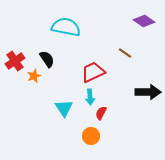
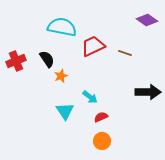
purple diamond: moved 3 px right, 1 px up
cyan semicircle: moved 4 px left
brown line: rotated 16 degrees counterclockwise
red cross: moved 1 px right; rotated 12 degrees clockwise
red trapezoid: moved 26 px up
orange star: moved 27 px right
cyan arrow: rotated 49 degrees counterclockwise
cyan triangle: moved 1 px right, 3 px down
red semicircle: moved 4 px down; rotated 40 degrees clockwise
orange circle: moved 11 px right, 5 px down
